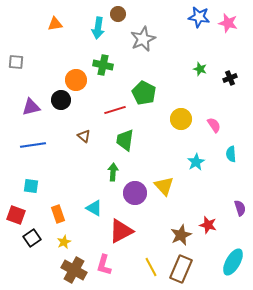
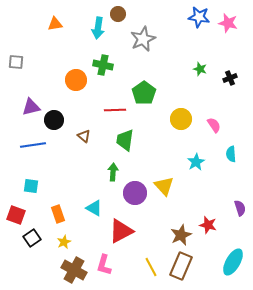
green pentagon: rotated 10 degrees clockwise
black circle: moved 7 px left, 20 px down
red line: rotated 15 degrees clockwise
brown rectangle: moved 3 px up
